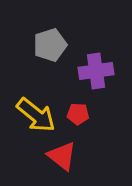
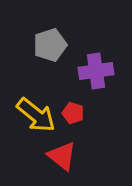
red pentagon: moved 5 px left, 1 px up; rotated 15 degrees clockwise
